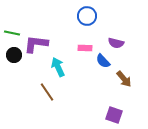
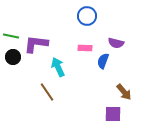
green line: moved 1 px left, 3 px down
black circle: moved 1 px left, 2 px down
blue semicircle: rotated 63 degrees clockwise
brown arrow: moved 13 px down
purple square: moved 1 px left, 1 px up; rotated 18 degrees counterclockwise
